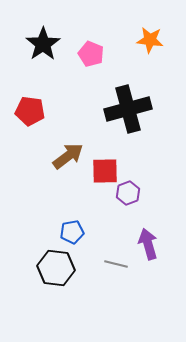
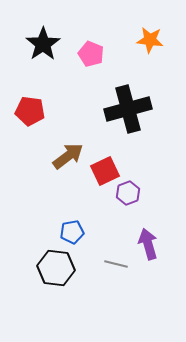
red square: rotated 24 degrees counterclockwise
